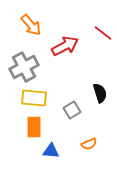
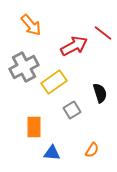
red arrow: moved 9 px right
yellow rectangle: moved 20 px right, 16 px up; rotated 40 degrees counterclockwise
orange semicircle: moved 3 px right, 6 px down; rotated 35 degrees counterclockwise
blue triangle: moved 1 px right, 2 px down
